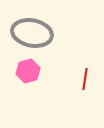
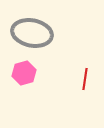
pink hexagon: moved 4 px left, 2 px down
